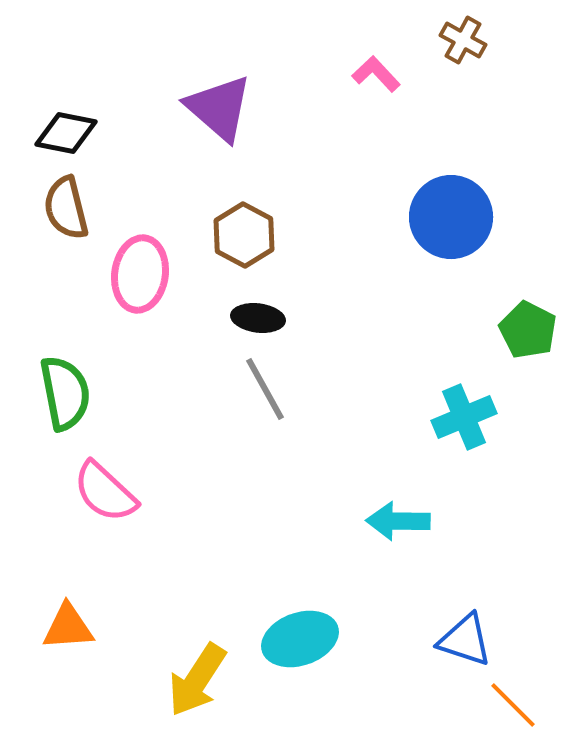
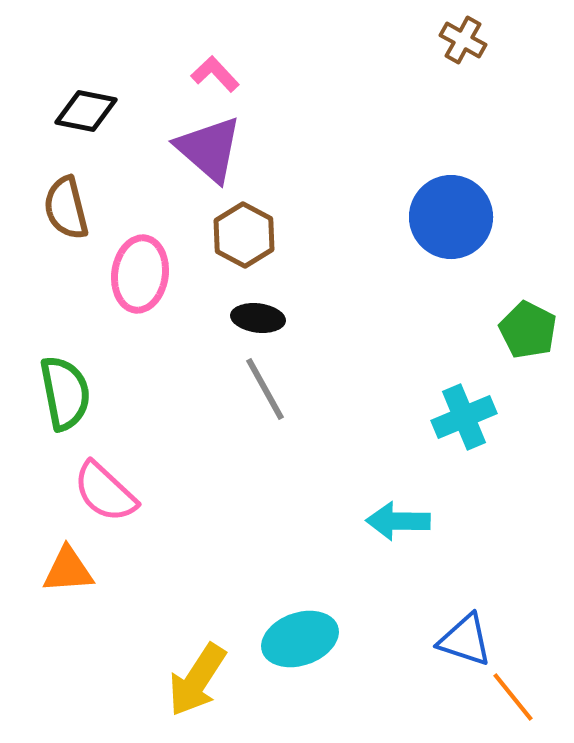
pink L-shape: moved 161 px left
purple triangle: moved 10 px left, 41 px down
black diamond: moved 20 px right, 22 px up
orange triangle: moved 57 px up
orange line: moved 8 px up; rotated 6 degrees clockwise
